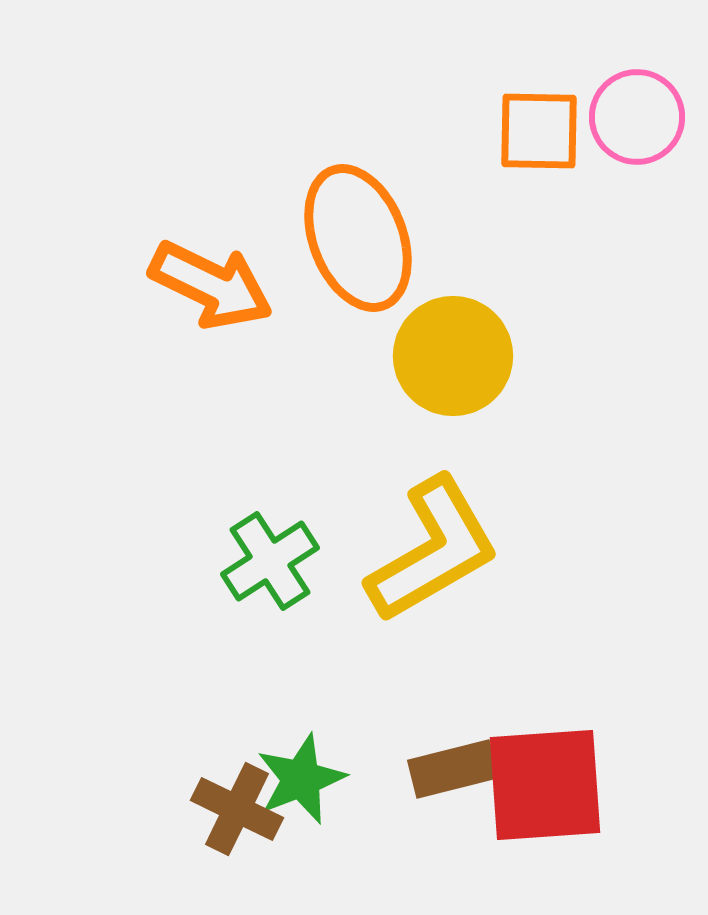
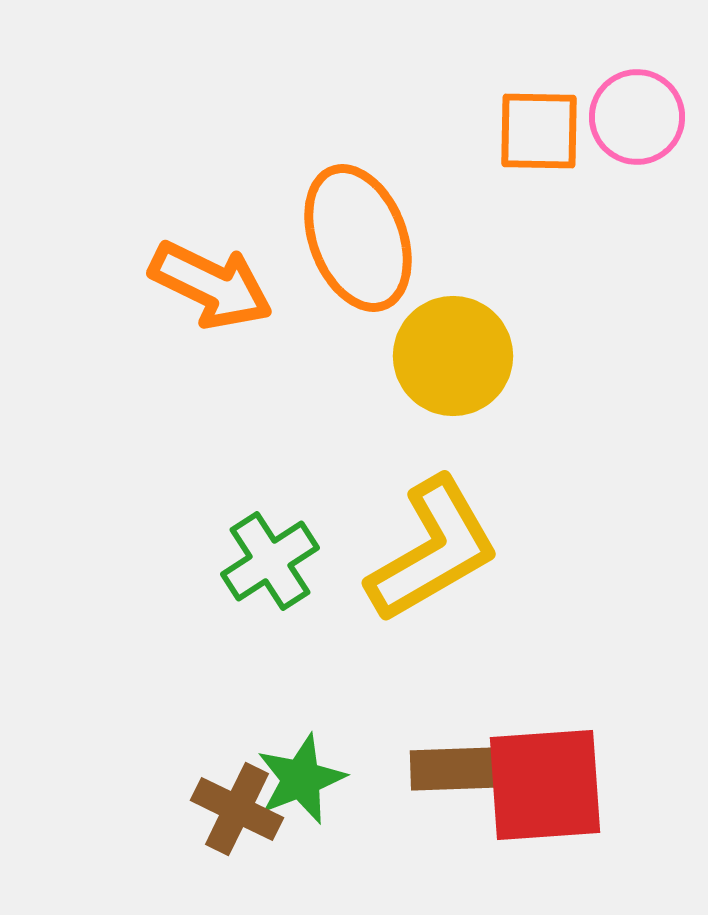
brown rectangle: rotated 12 degrees clockwise
